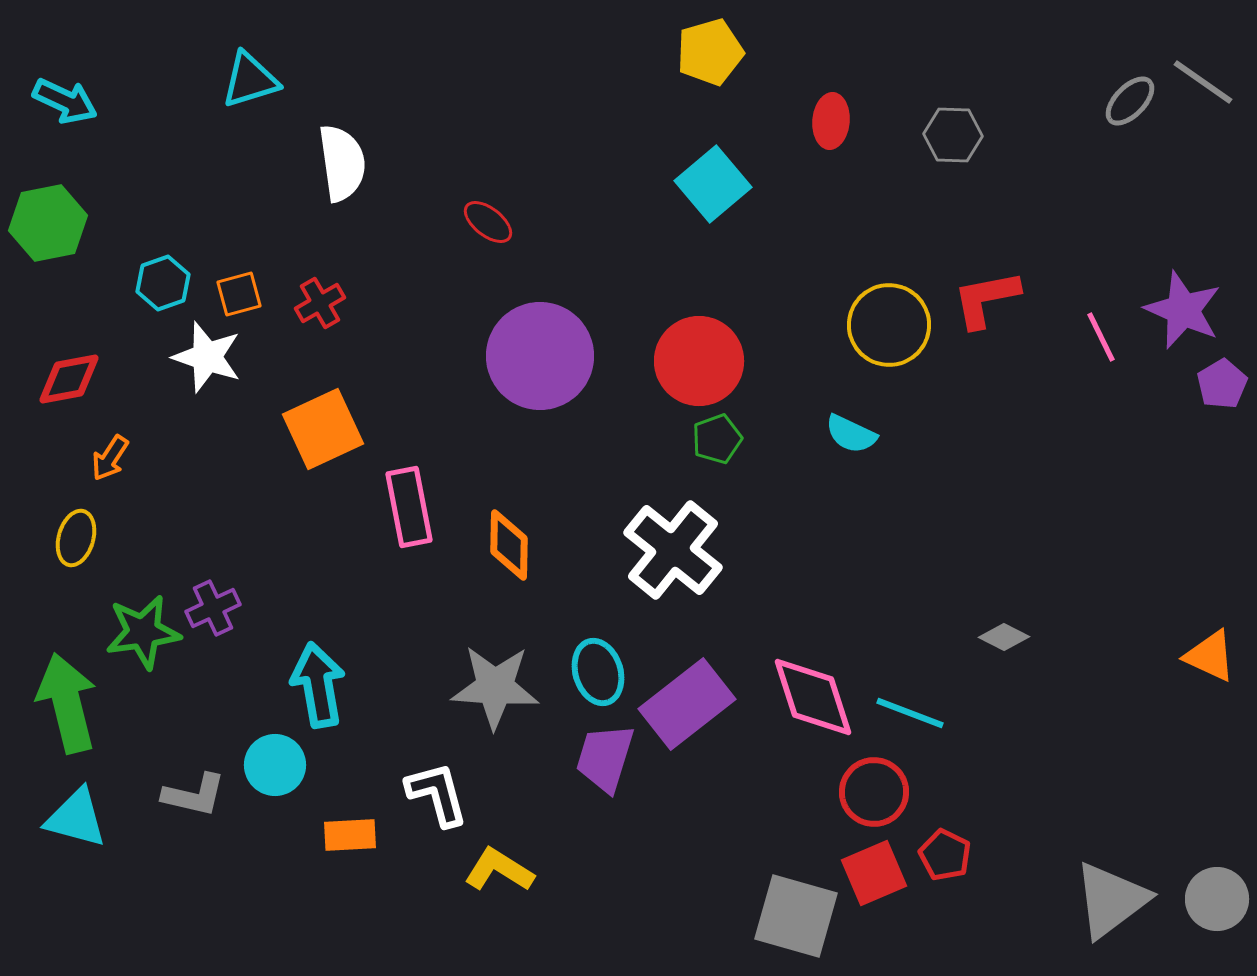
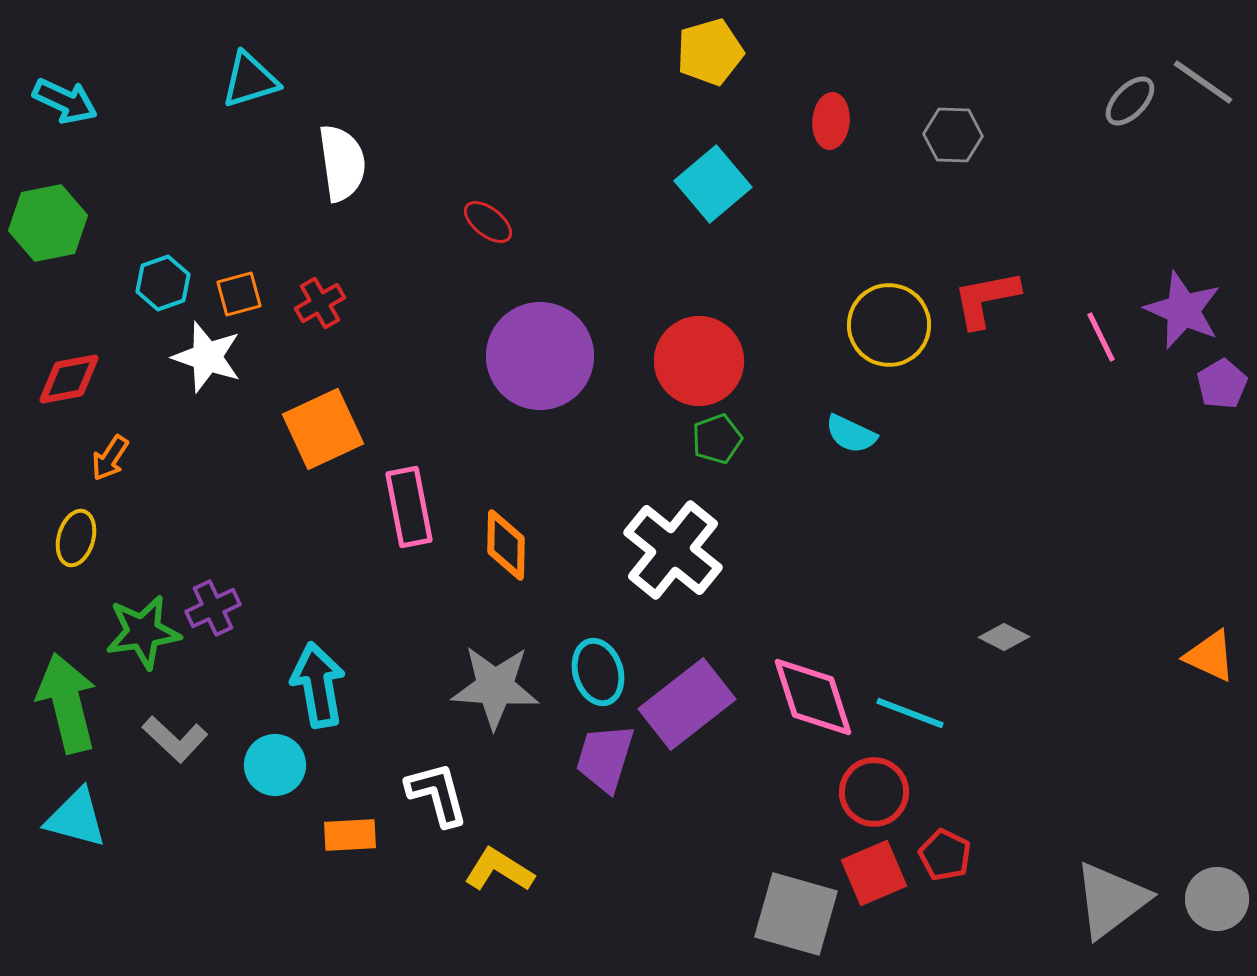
orange diamond at (509, 545): moved 3 px left
gray L-shape at (194, 795): moved 19 px left, 56 px up; rotated 30 degrees clockwise
gray square at (796, 916): moved 2 px up
